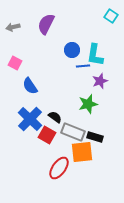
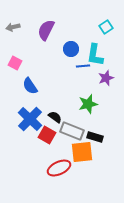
cyan square: moved 5 px left, 11 px down; rotated 24 degrees clockwise
purple semicircle: moved 6 px down
blue circle: moved 1 px left, 1 px up
purple star: moved 6 px right, 3 px up
gray rectangle: moved 1 px left, 1 px up
red ellipse: rotated 30 degrees clockwise
